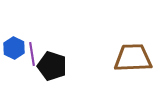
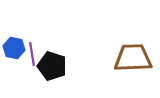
blue hexagon: rotated 15 degrees counterclockwise
